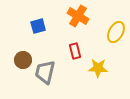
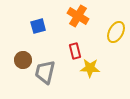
yellow star: moved 8 px left
